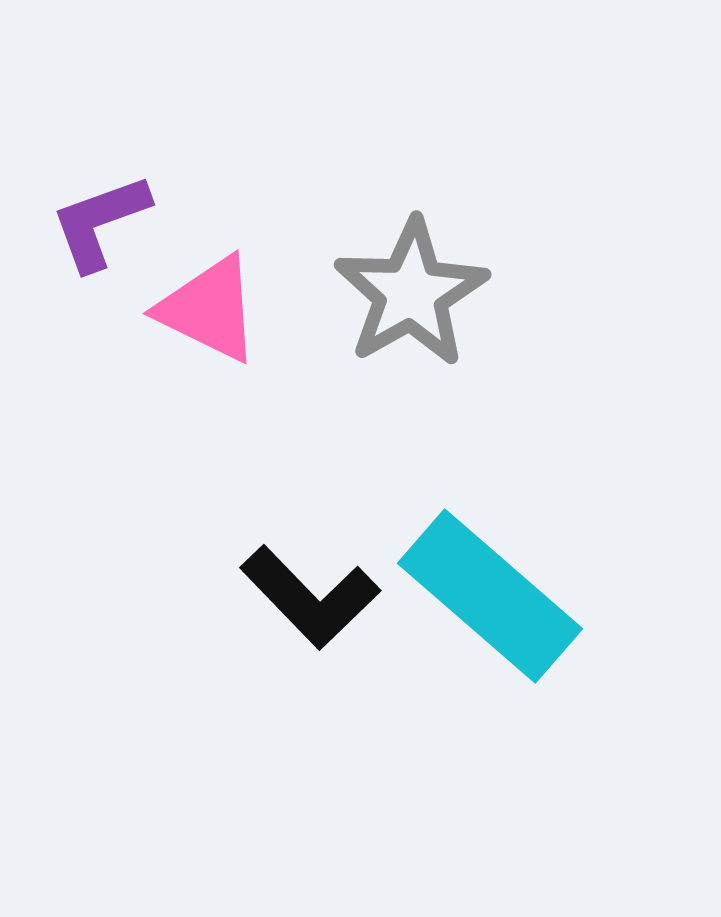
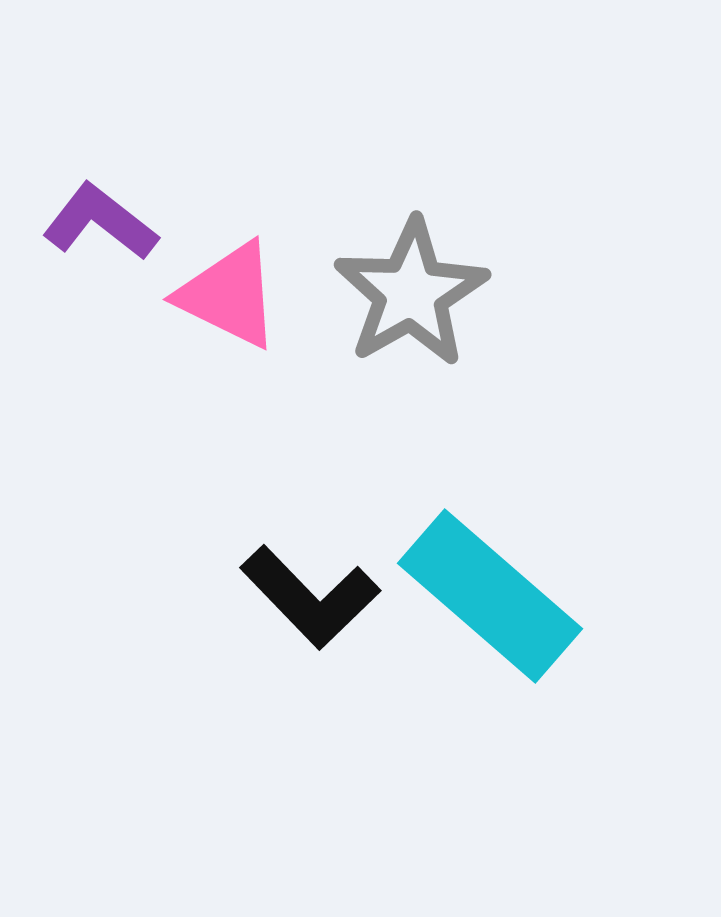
purple L-shape: rotated 58 degrees clockwise
pink triangle: moved 20 px right, 14 px up
